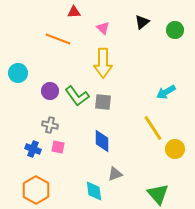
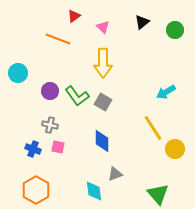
red triangle: moved 4 px down; rotated 32 degrees counterclockwise
pink triangle: moved 1 px up
gray square: rotated 24 degrees clockwise
